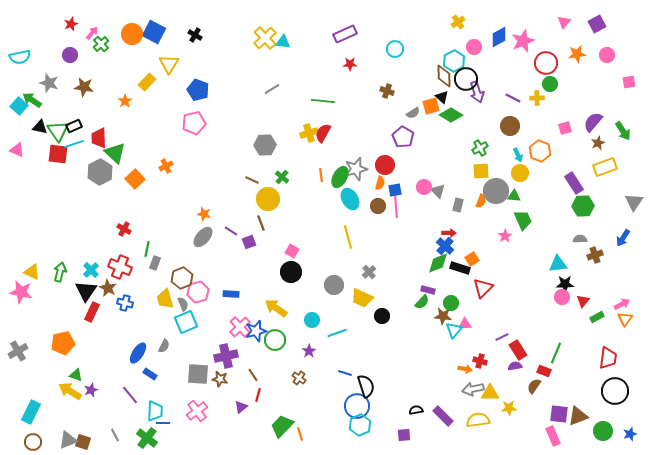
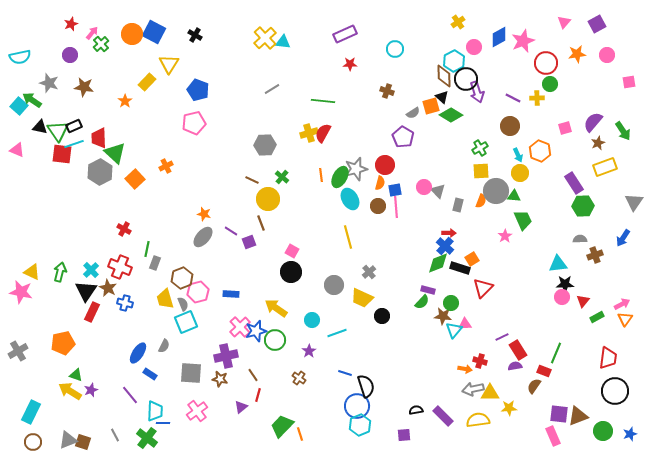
red square at (58, 154): moved 4 px right
gray square at (198, 374): moved 7 px left, 1 px up
